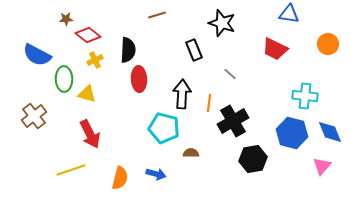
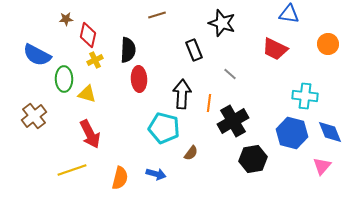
red diamond: rotated 65 degrees clockwise
brown semicircle: rotated 126 degrees clockwise
yellow line: moved 1 px right
